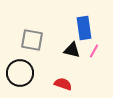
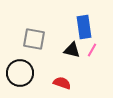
blue rectangle: moved 1 px up
gray square: moved 2 px right, 1 px up
pink line: moved 2 px left, 1 px up
red semicircle: moved 1 px left, 1 px up
